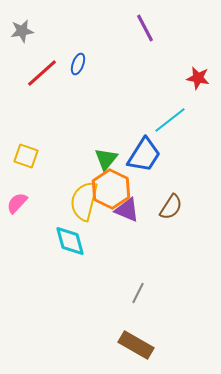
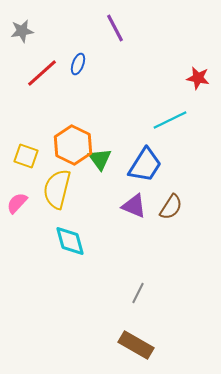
purple line: moved 30 px left
cyan line: rotated 12 degrees clockwise
blue trapezoid: moved 1 px right, 10 px down
green triangle: moved 6 px left; rotated 15 degrees counterclockwise
orange hexagon: moved 38 px left, 44 px up
yellow semicircle: moved 27 px left, 12 px up
purple triangle: moved 7 px right, 4 px up
